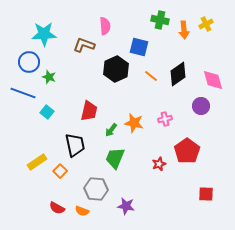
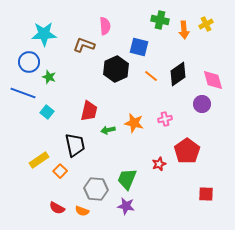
purple circle: moved 1 px right, 2 px up
green arrow: moved 3 px left; rotated 40 degrees clockwise
green trapezoid: moved 12 px right, 21 px down
yellow rectangle: moved 2 px right, 2 px up
